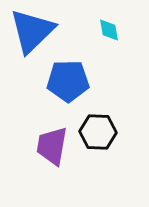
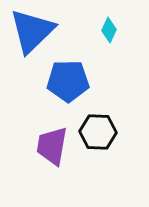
cyan diamond: rotated 35 degrees clockwise
